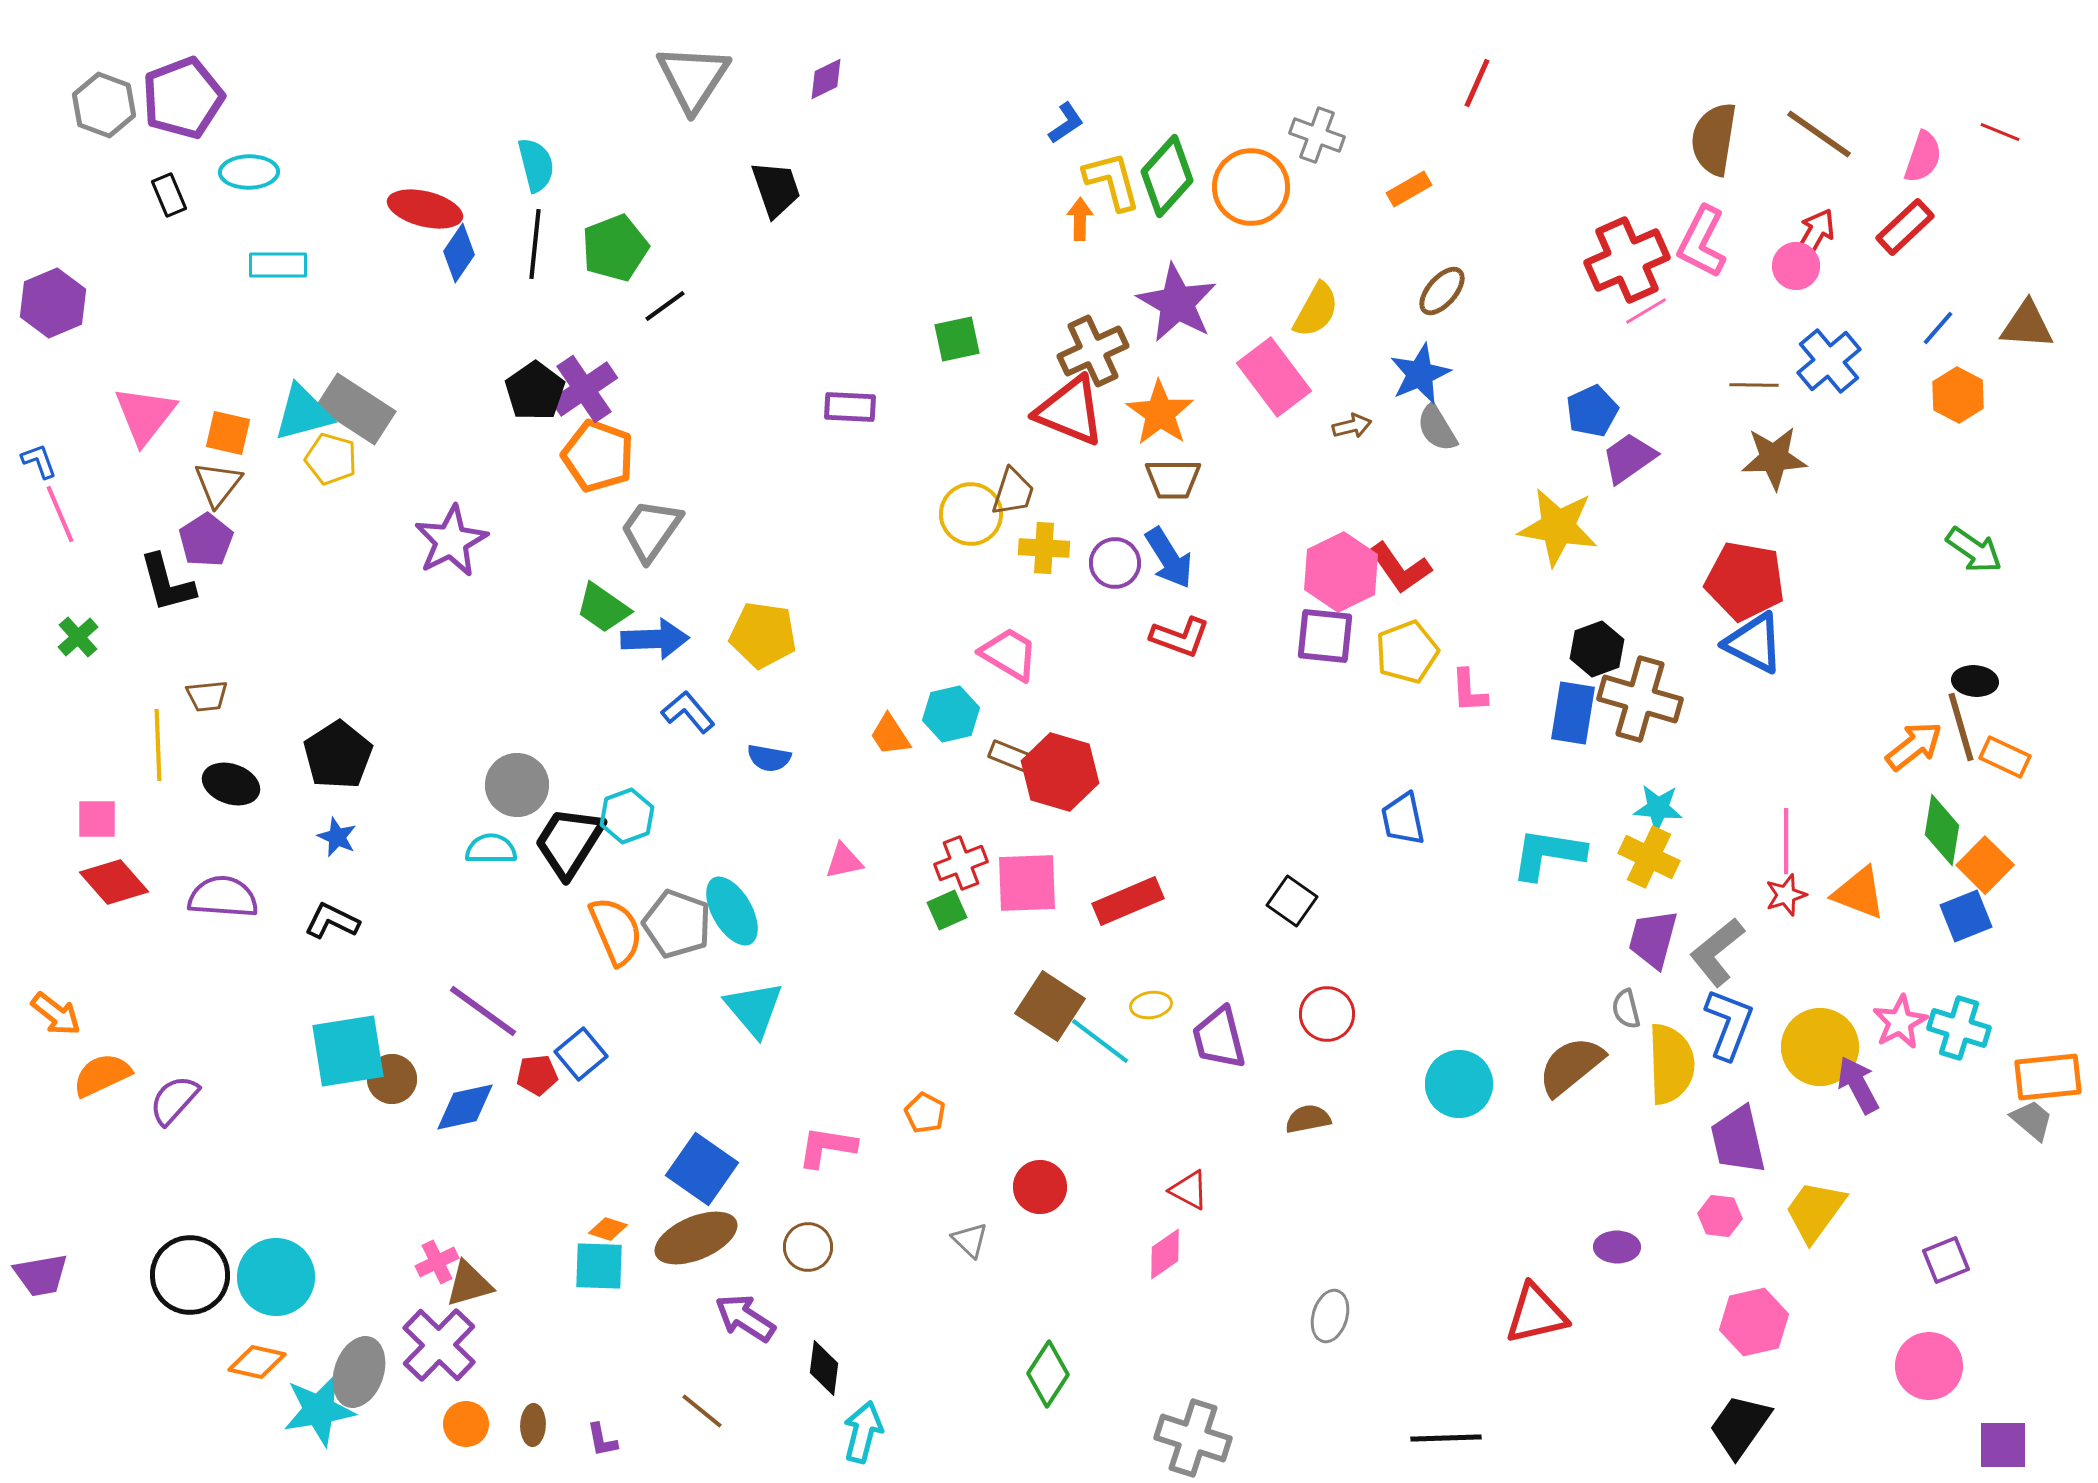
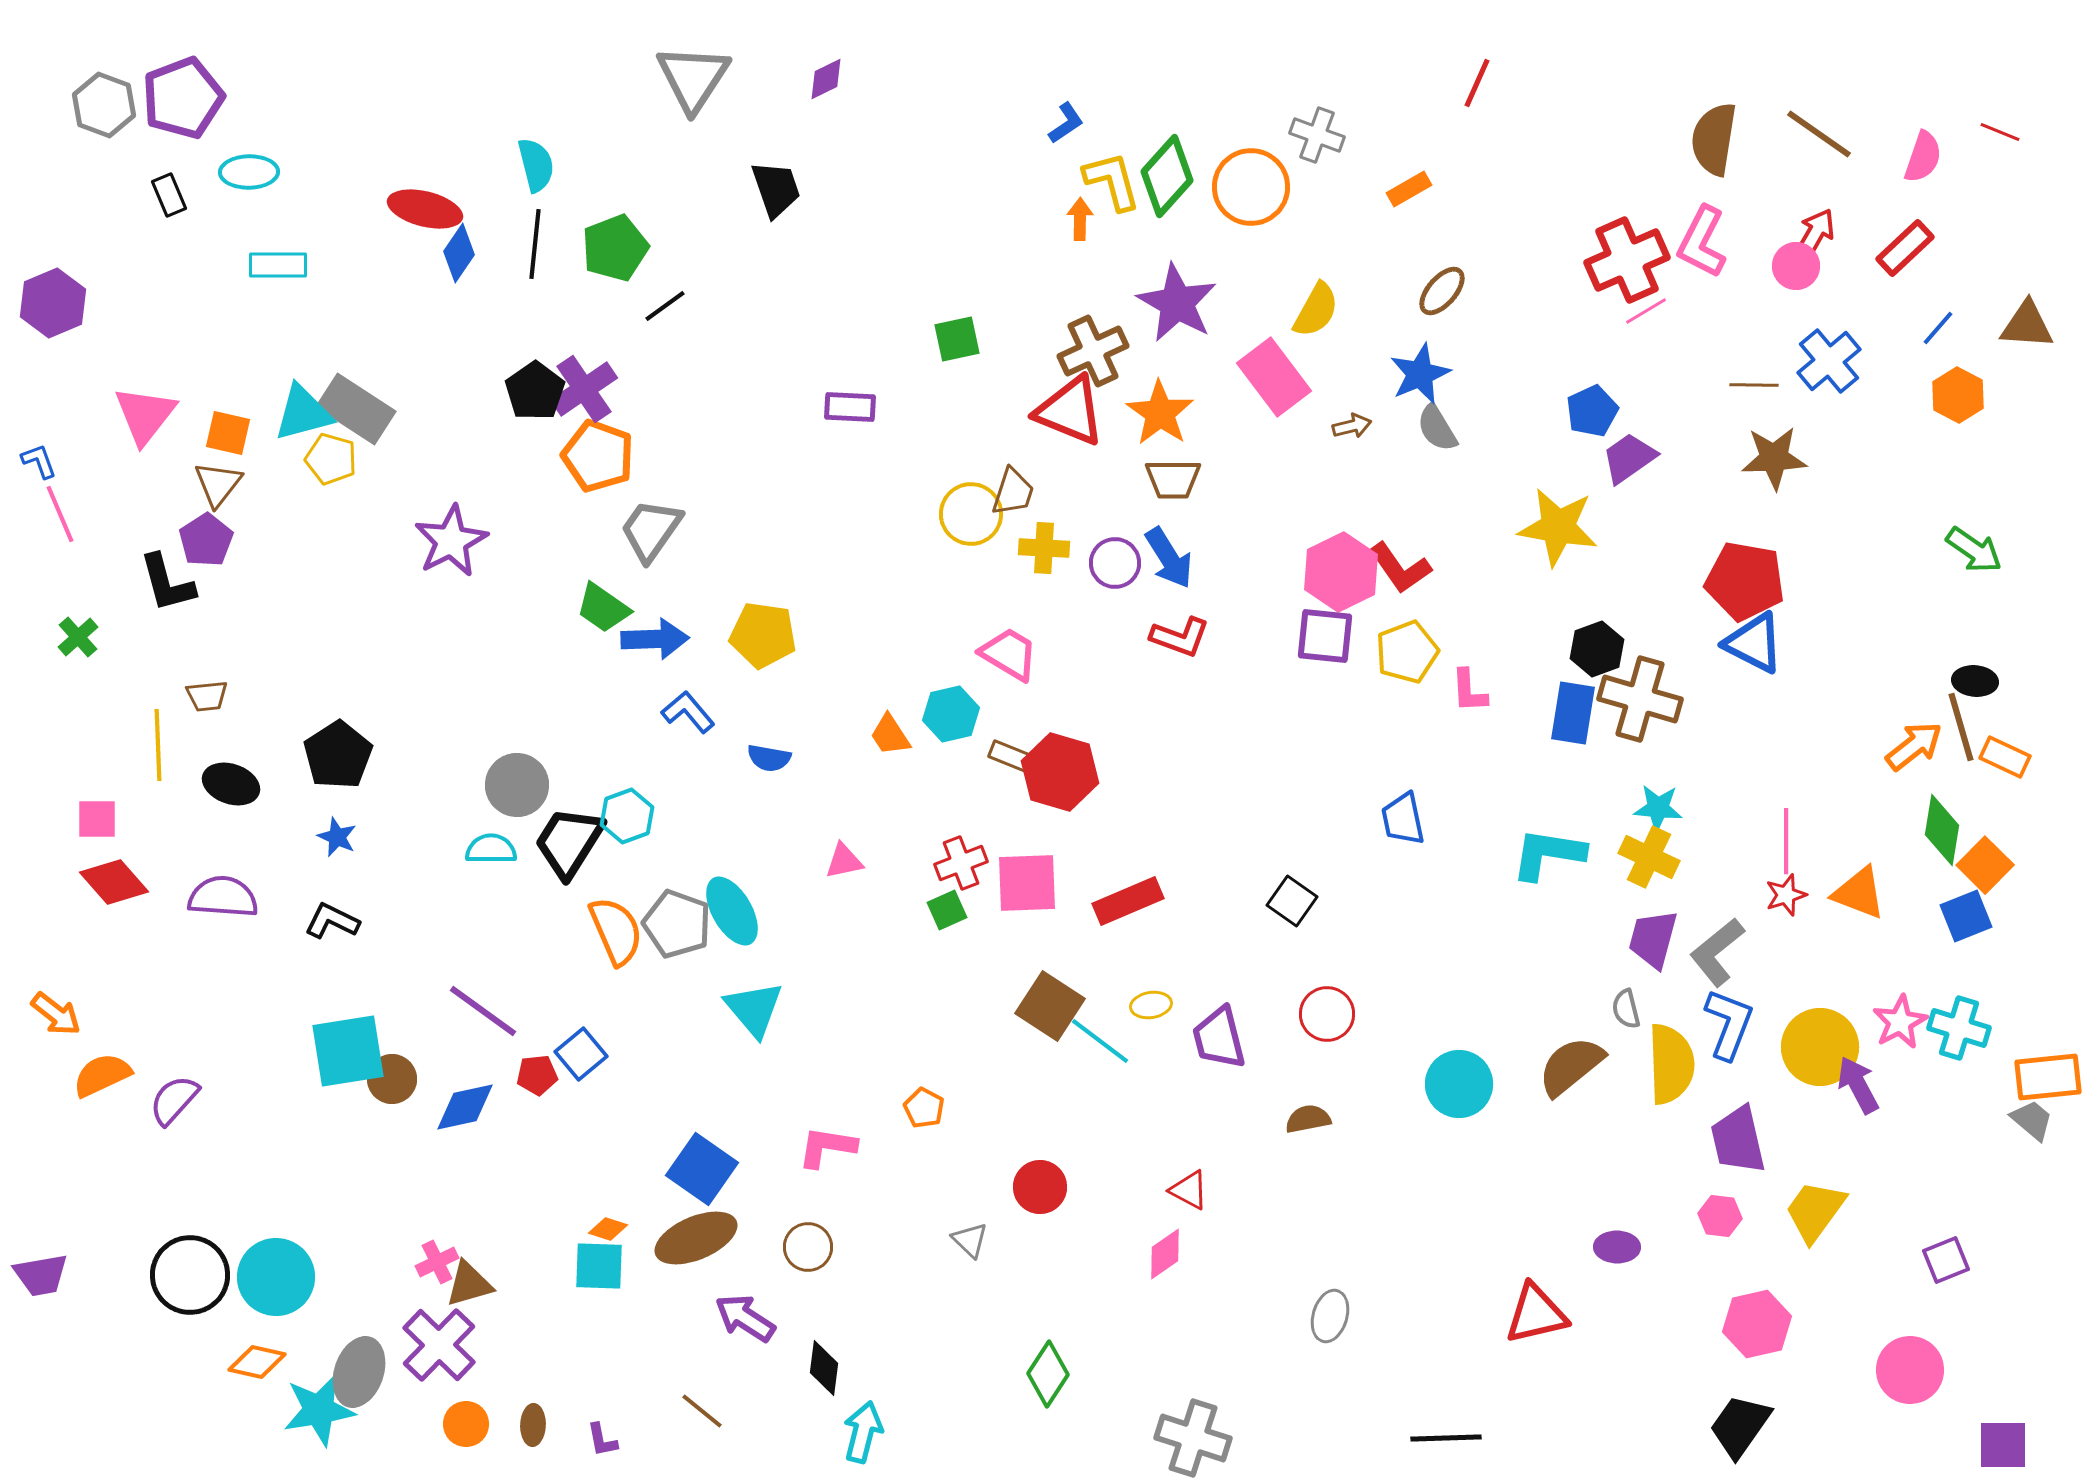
red rectangle at (1905, 227): moved 21 px down
orange pentagon at (925, 1113): moved 1 px left, 5 px up
pink hexagon at (1754, 1322): moved 3 px right, 2 px down
pink circle at (1929, 1366): moved 19 px left, 4 px down
